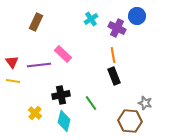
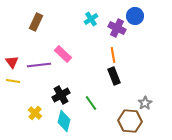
blue circle: moved 2 px left
black cross: rotated 18 degrees counterclockwise
gray star: rotated 24 degrees clockwise
